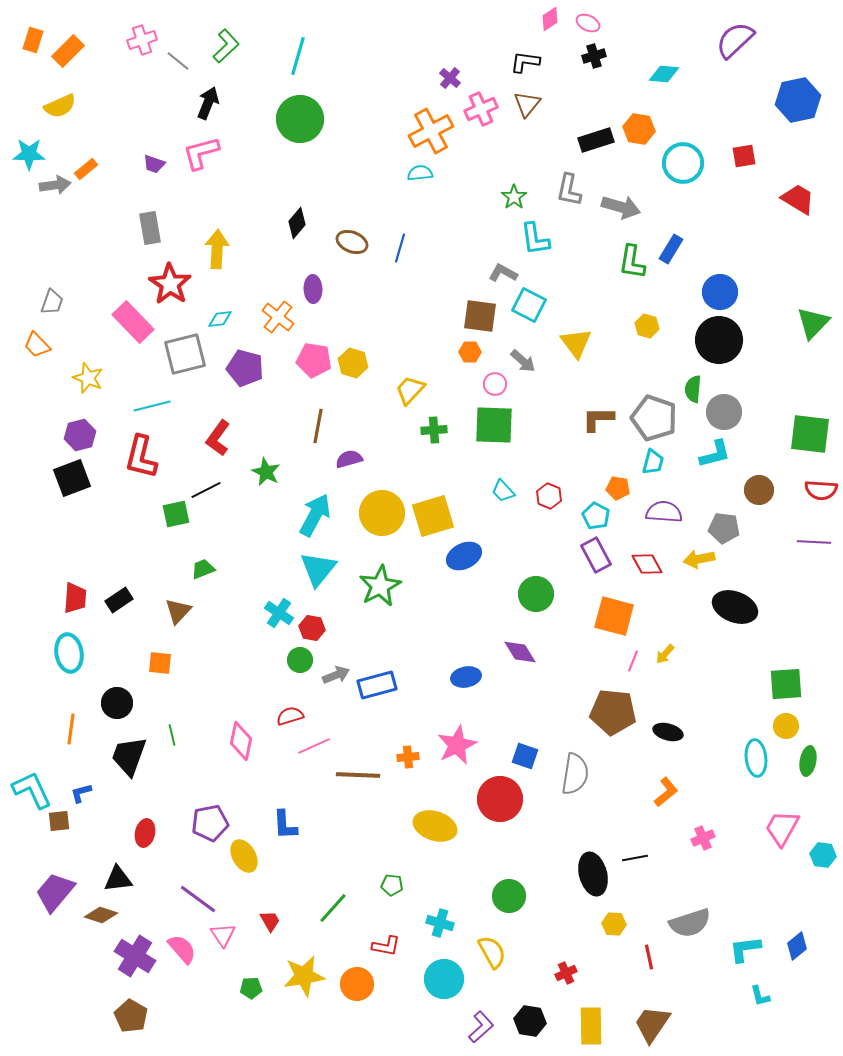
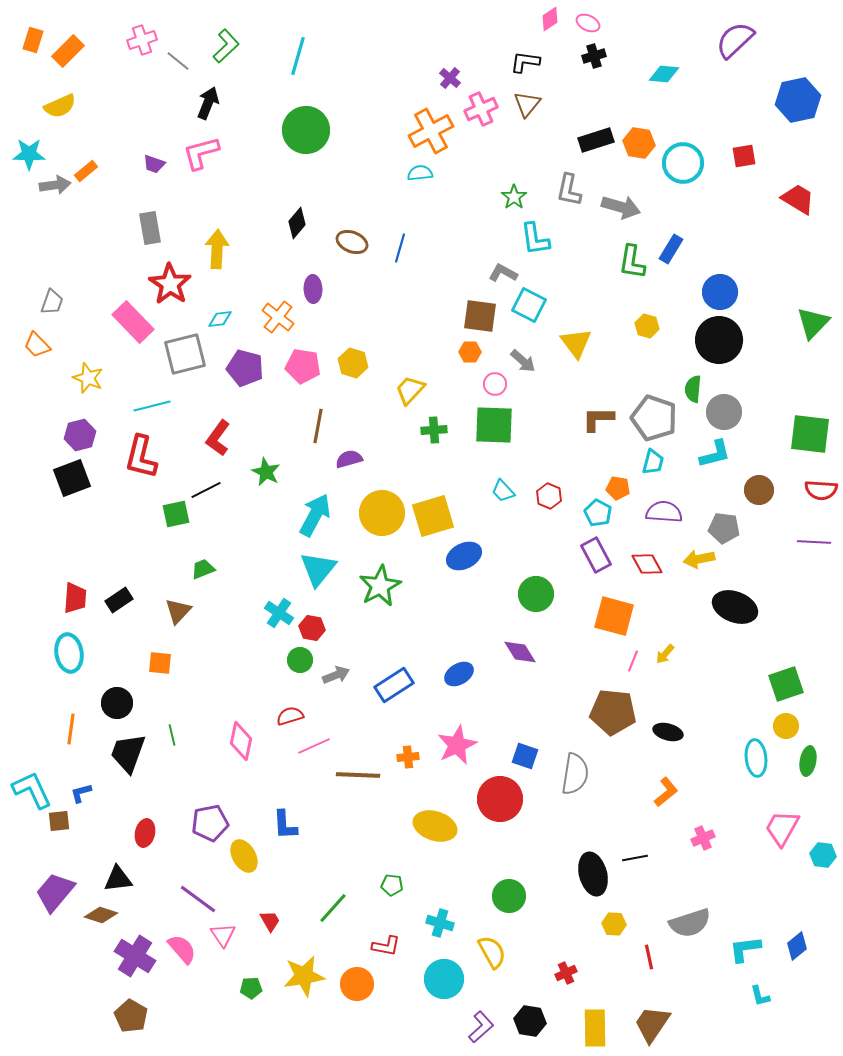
green circle at (300, 119): moved 6 px right, 11 px down
orange hexagon at (639, 129): moved 14 px down
orange rectangle at (86, 169): moved 2 px down
pink pentagon at (314, 360): moved 11 px left, 6 px down
cyan pentagon at (596, 516): moved 2 px right, 3 px up
blue ellipse at (466, 677): moved 7 px left, 3 px up; rotated 20 degrees counterclockwise
green square at (786, 684): rotated 15 degrees counterclockwise
blue rectangle at (377, 685): moved 17 px right; rotated 18 degrees counterclockwise
black trapezoid at (129, 756): moved 1 px left, 3 px up
yellow rectangle at (591, 1026): moved 4 px right, 2 px down
